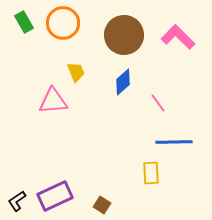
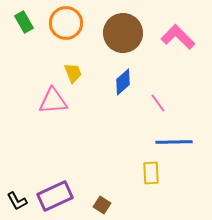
orange circle: moved 3 px right
brown circle: moved 1 px left, 2 px up
yellow trapezoid: moved 3 px left, 1 px down
black L-shape: rotated 85 degrees counterclockwise
